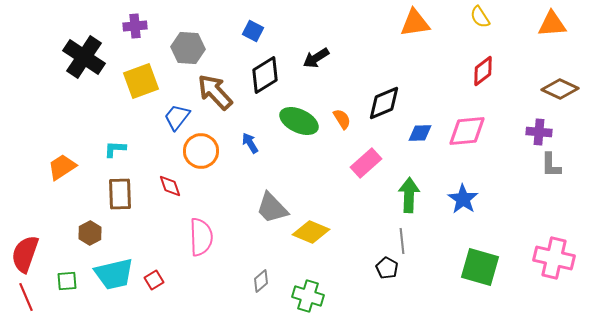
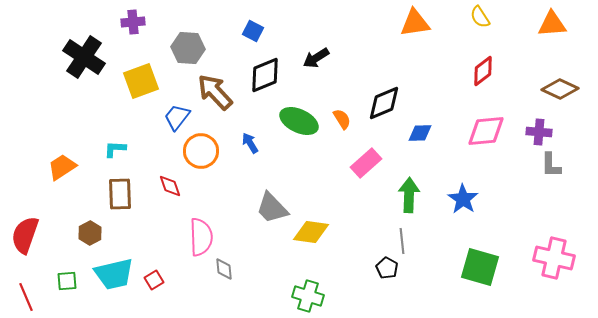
purple cross at (135, 26): moved 2 px left, 4 px up
black diamond at (265, 75): rotated 9 degrees clockwise
pink diamond at (467, 131): moved 19 px right
yellow diamond at (311, 232): rotated 15 degrees counterclockwise
red semicircle at (25, 254): moved 19 px up
gray diamond at (261, 281): moved 37 px left, 12 px up; rotated 55 degrees counterclockwise
